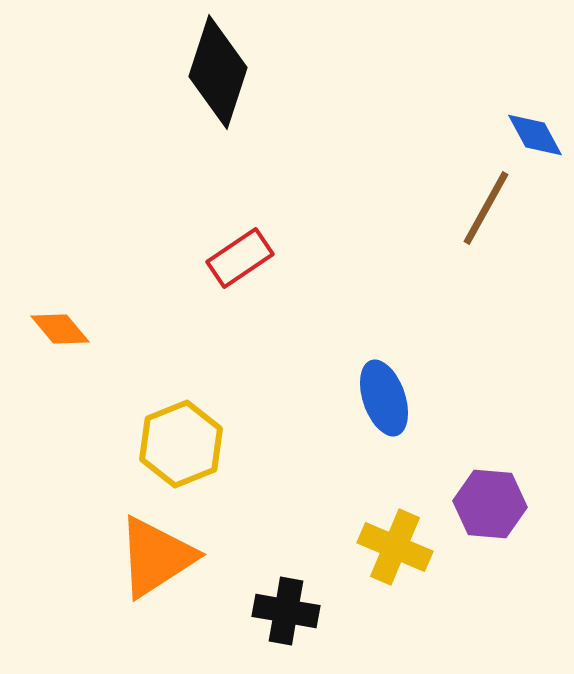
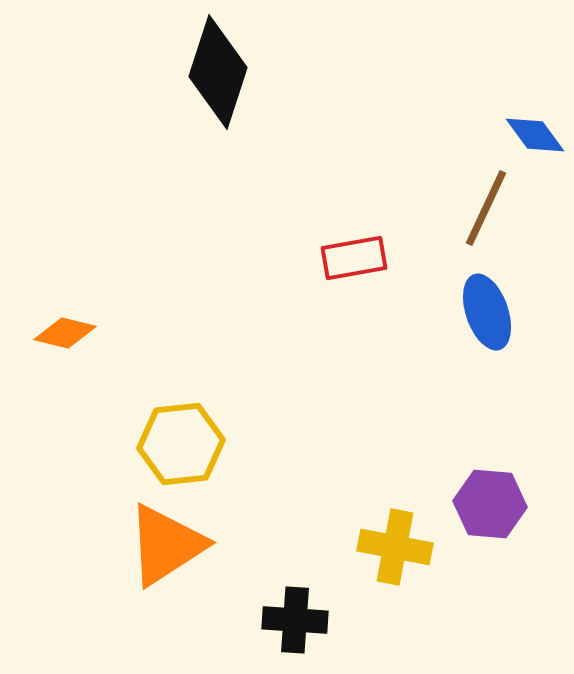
blue diamond: rotated 8 degrees counterclockwise
brown line: rotated 4 degrees counterclockwise
red rectangle: moved 114 px right; rotated 24 degrees clockwise
orange diamond: moved 5 px right, 4 px down; rotated 36 degrees counterclockwise
blue ellipse: moved 103 px right, 86 px up
yellow hexagon: rotated 16 degrees clockwise
yellow cross: rotated 12 degrees counterclockwise
orange triangle: moved 10 px right, 12 px up
black cross: moved 9 px right, 9 px down; rotated 6 degrees counterclockwise
